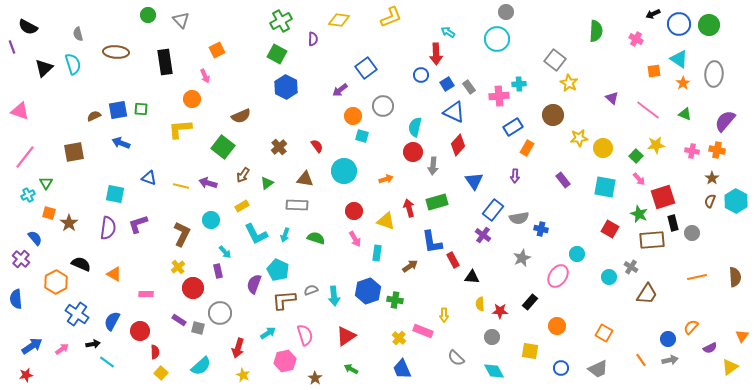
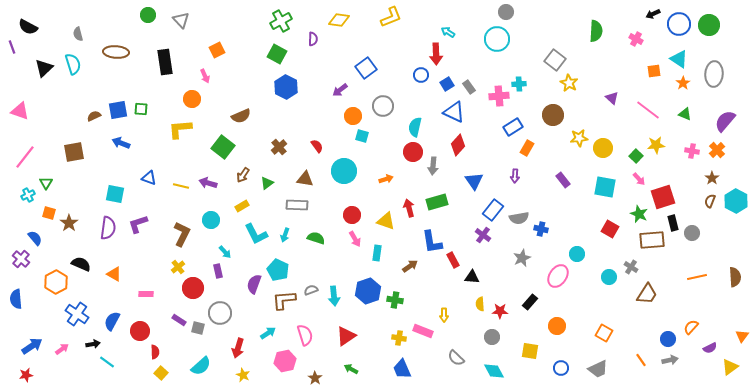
orange cross at (717, 150): rotated 35 degrees clockwise
red circle at (354, 211): moved 2 px left, 4 px down
yellow cross at (399, 338): rotated 32 degrees counterclockwise
